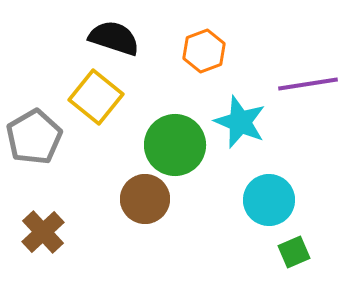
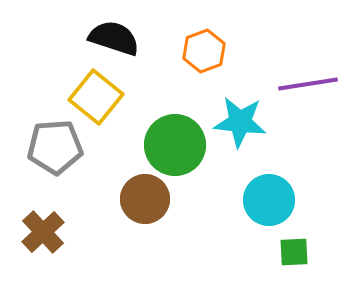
cyan star: rotated 16 degrees counterclockwise
gray pentagon: moved 21 px right, 10 px down; rotated 26 degrees clockwise
green square: rotated 20 degrees clockwise
